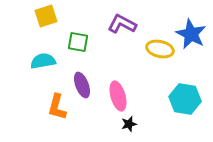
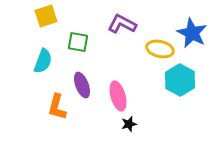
blue star: moved 1 px right, 1 px up
cyan semicircle: rotated 120 degrees clockwise
cyan hexagon: moved 5 px left, 19 px up; rotated 20 degrees clockwise
